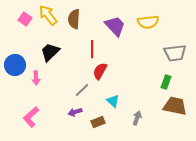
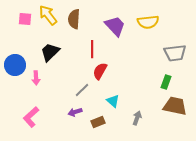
pink square: rotated 32 degrees counterclockwise
